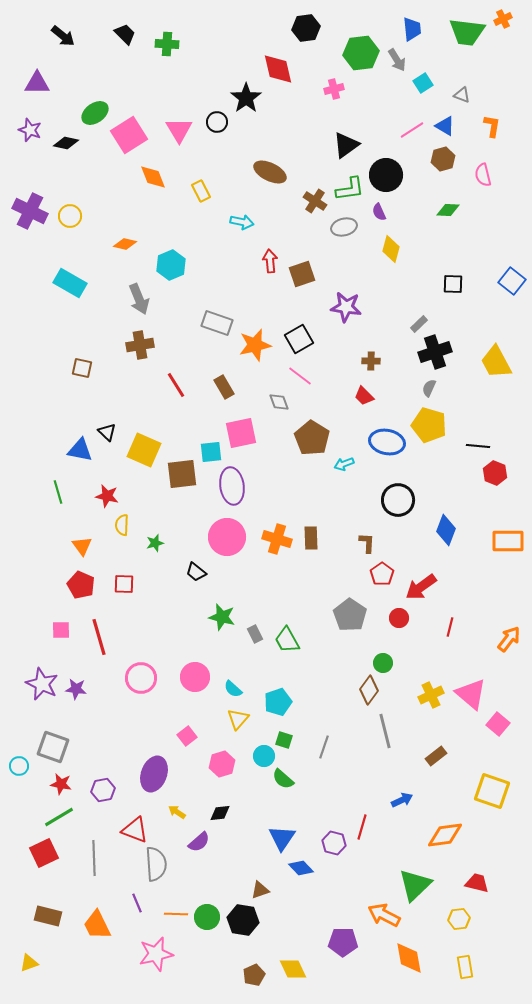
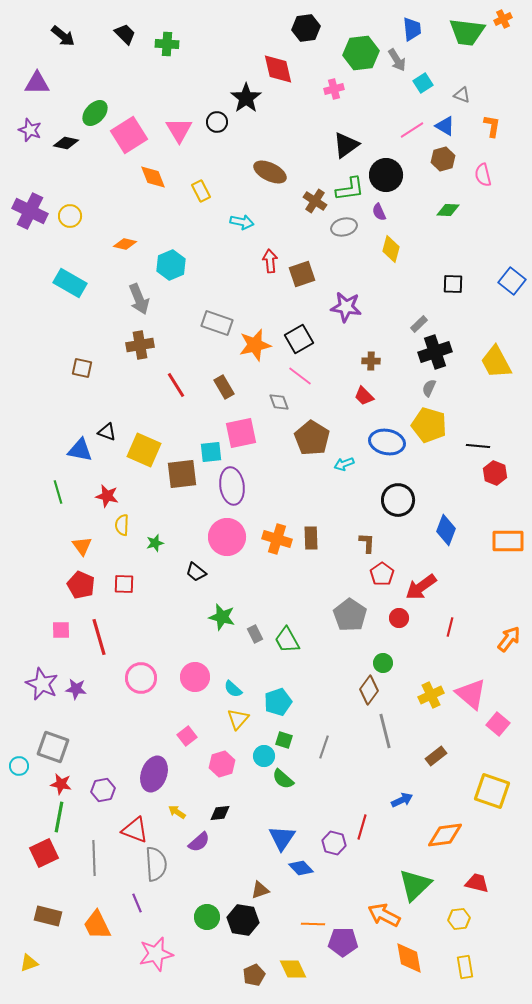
green ellipse at (95, 113): rotated 12 degrees counterclockwise
black triangle at (107, 432): rotated 24 degrees counterclockwise
green line at (59, 817): rotated 48 degrees counterclockwise
orange line at (176, 914): moved 137 px right, 10 px down
